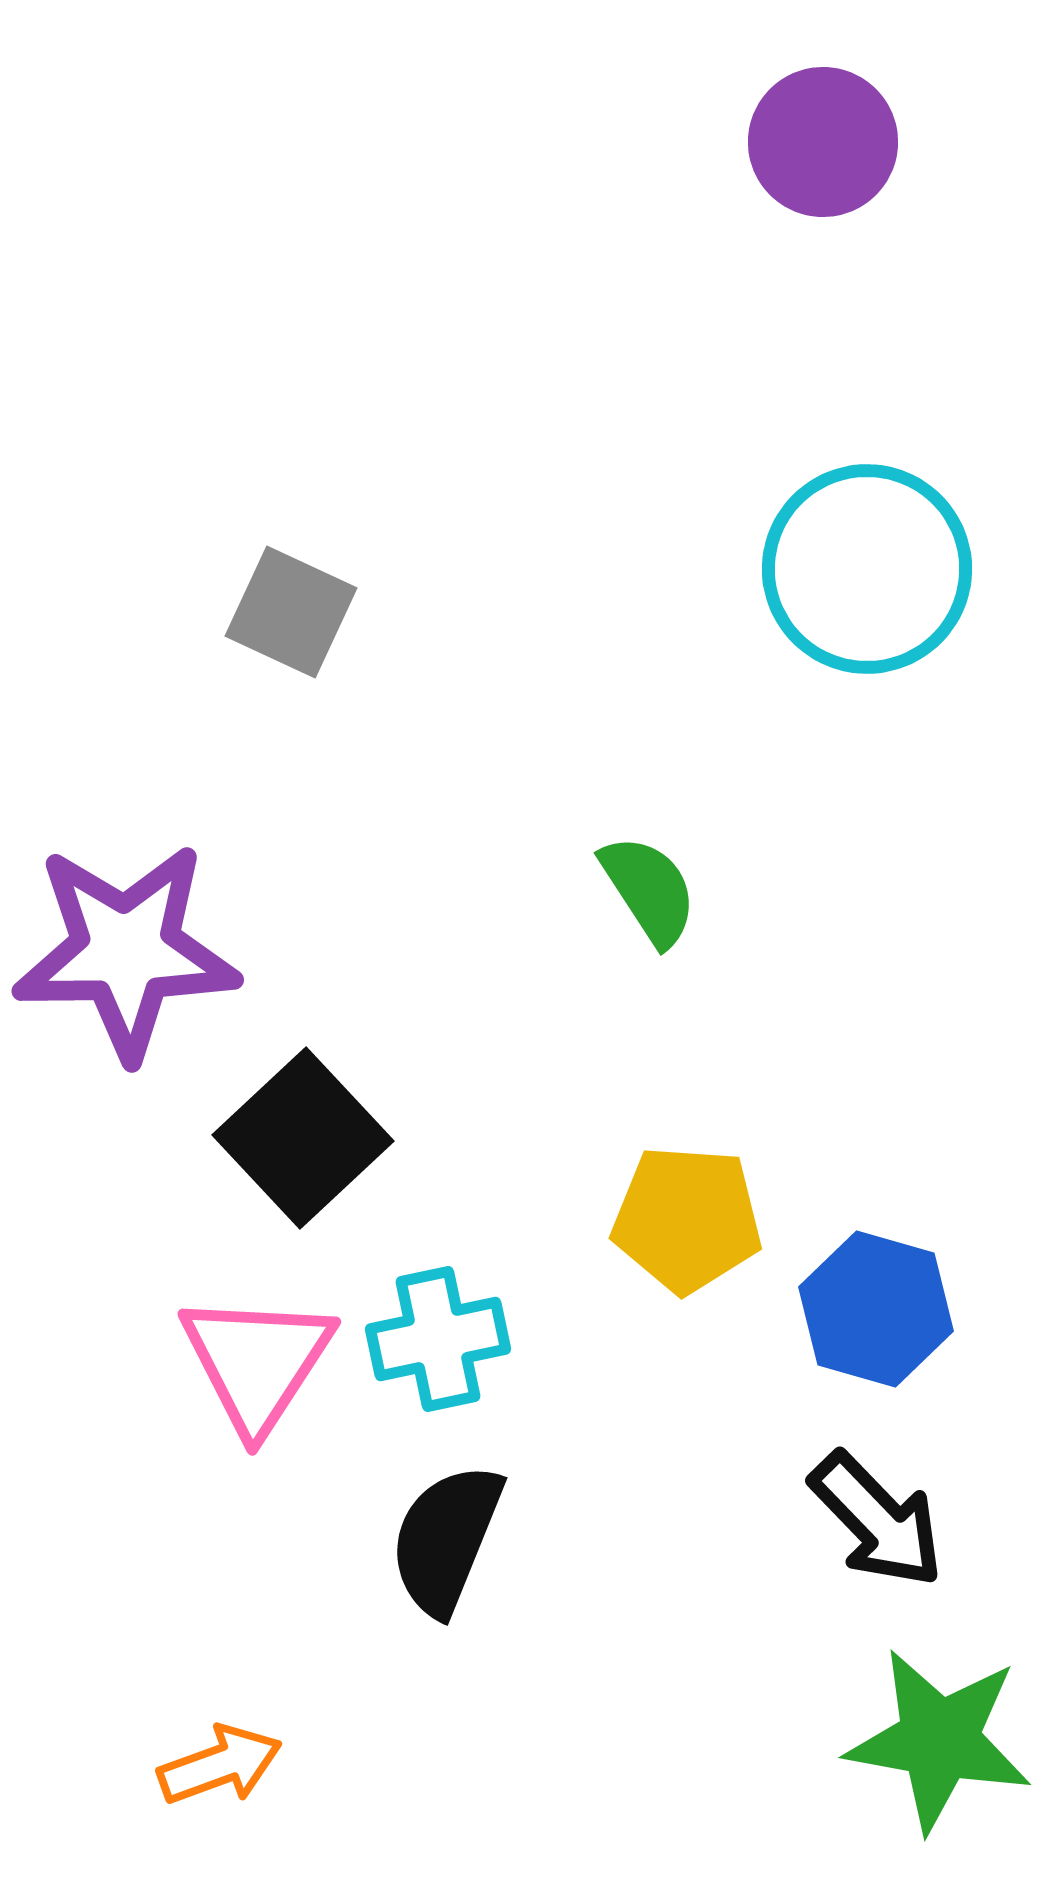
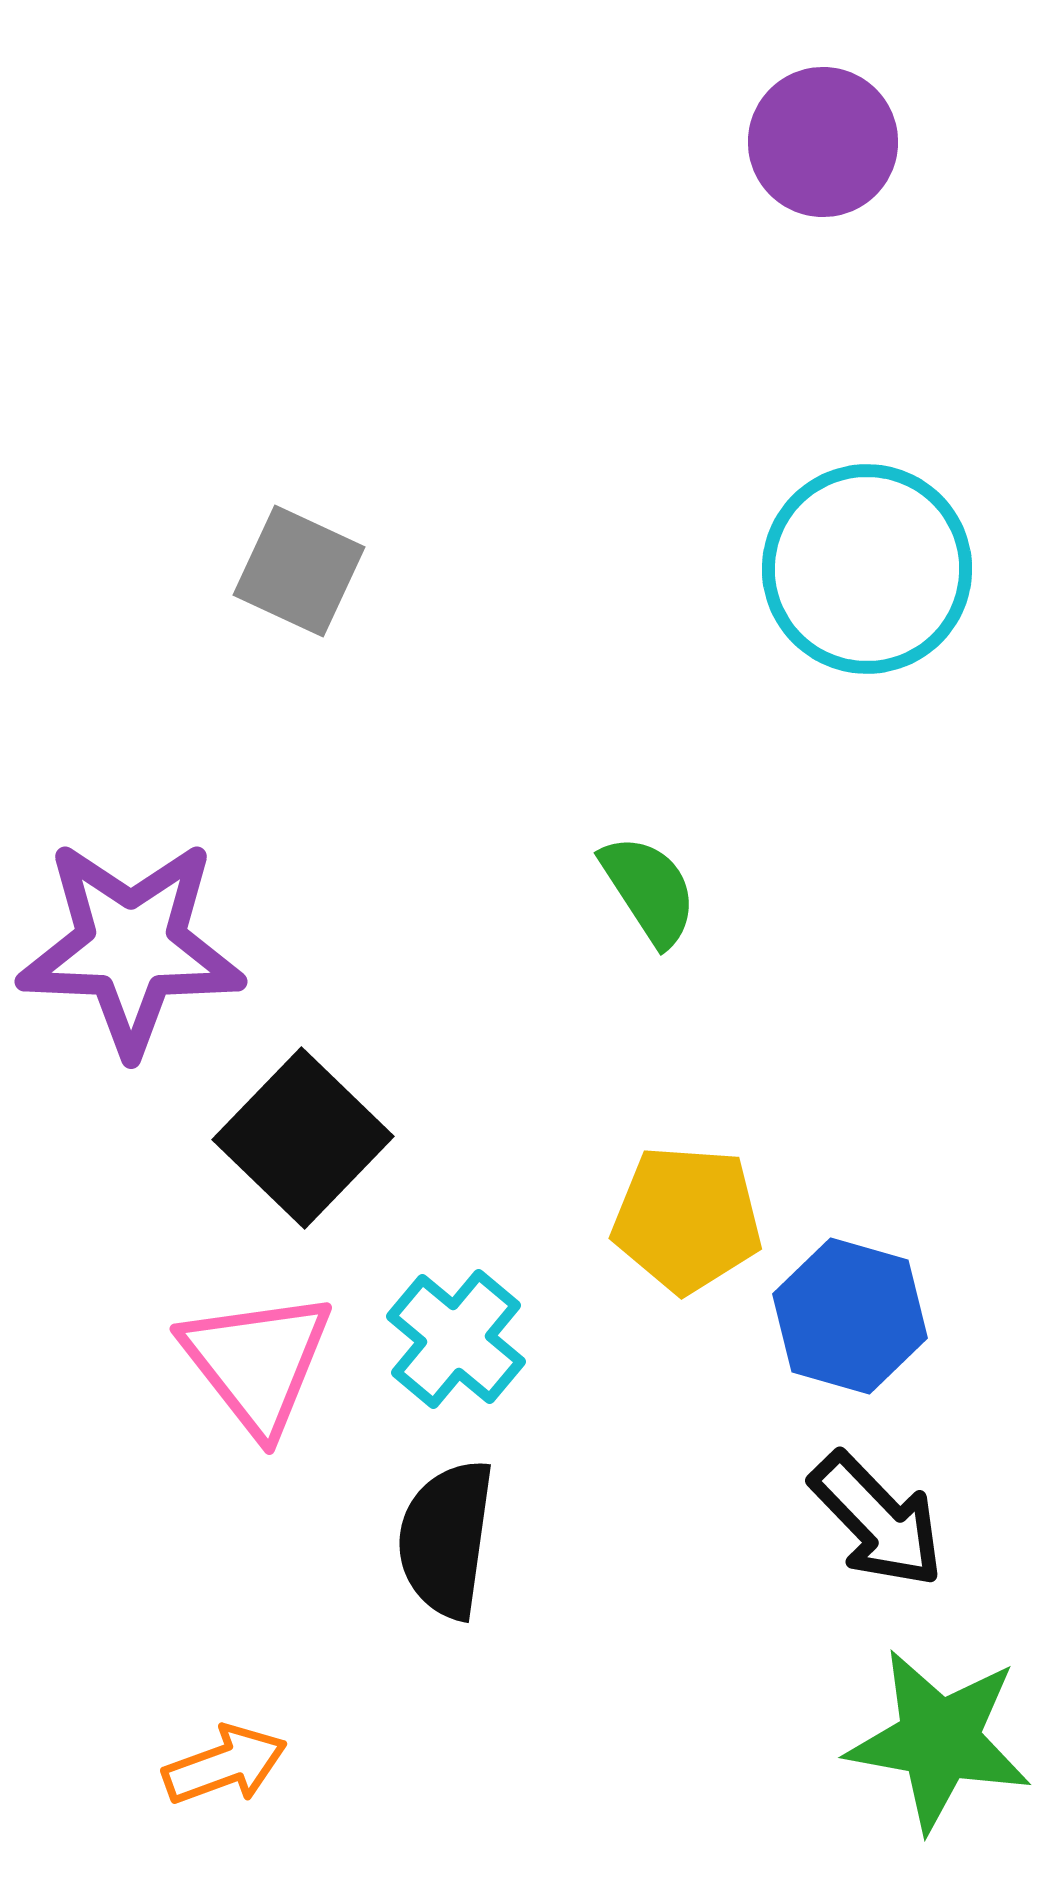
gray square: moved 8 px right, 41 px up
purple star: moved 5 px right, 4 px up; rotated 3 degrees clockwise
black square: rotated 3 degrees counterclockwise
blue hexagon: moved 26 px left, 7 px down
cyan cross: moved 18 px right; rotated 38 degrees counterclockwise
pink triangle: rotated 11 degrees counterclockwise
black semicircle: rotated 14 degrees counterclockwise
orange arrow: moved 5 px right
